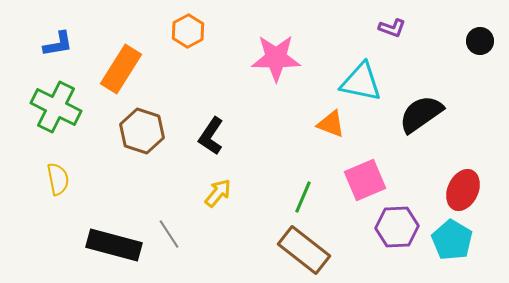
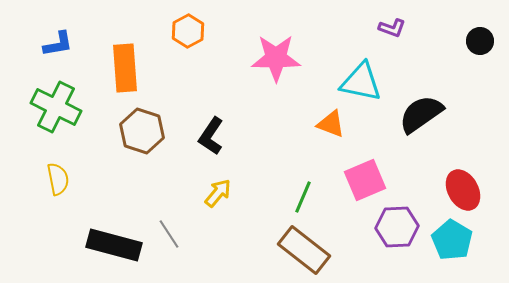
orange rectangle: moved 4 px right, 1 px up; rotated 36 degrees counterclockwise
red ellipse: rotated 54 degrees counterclockwise
